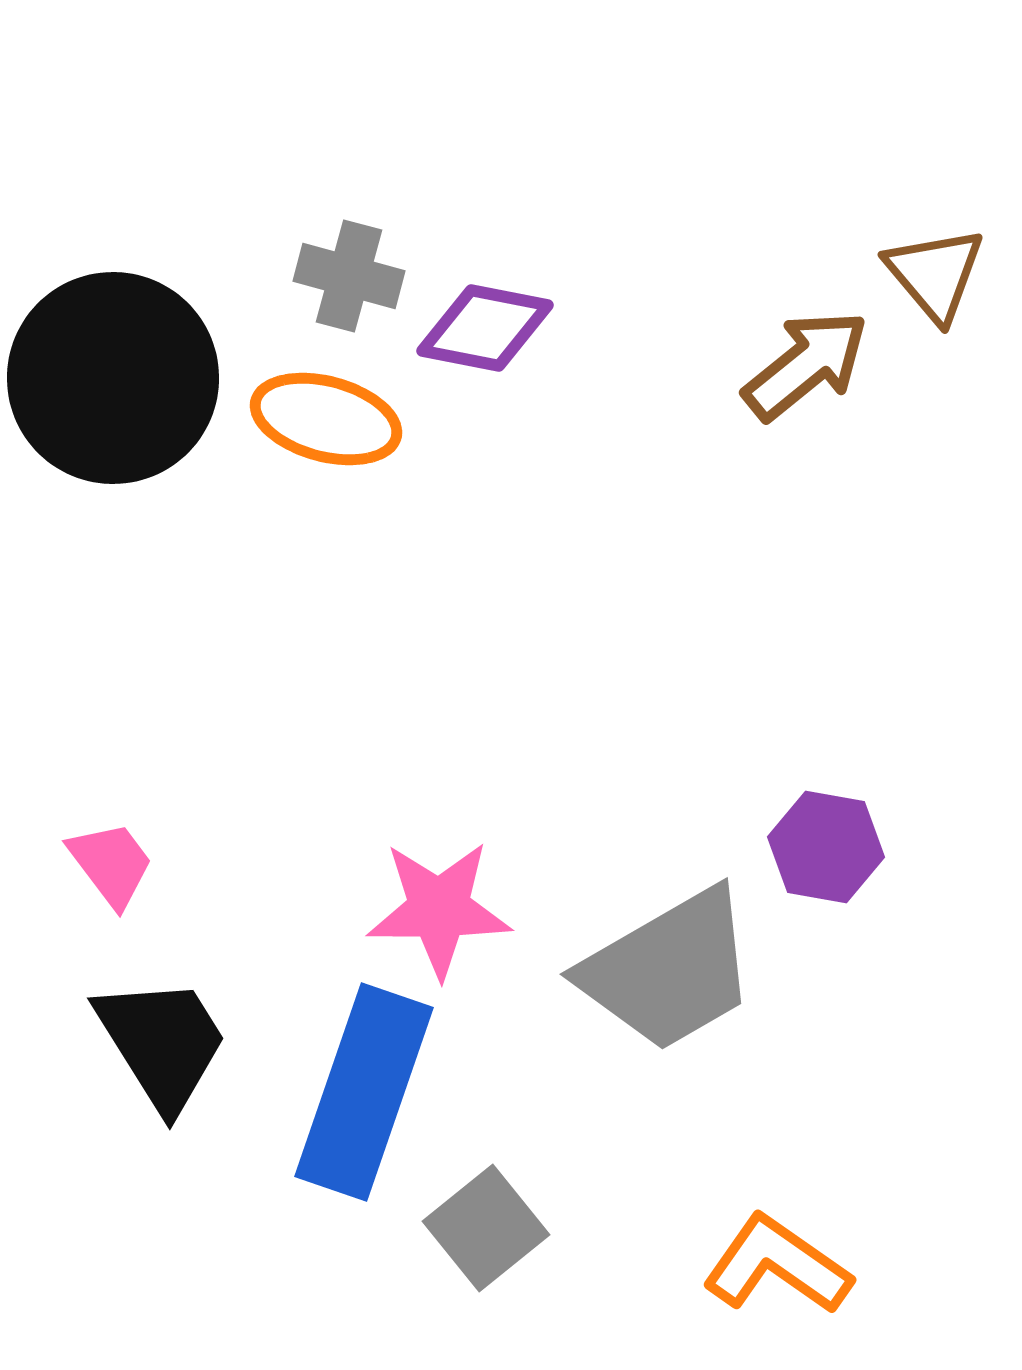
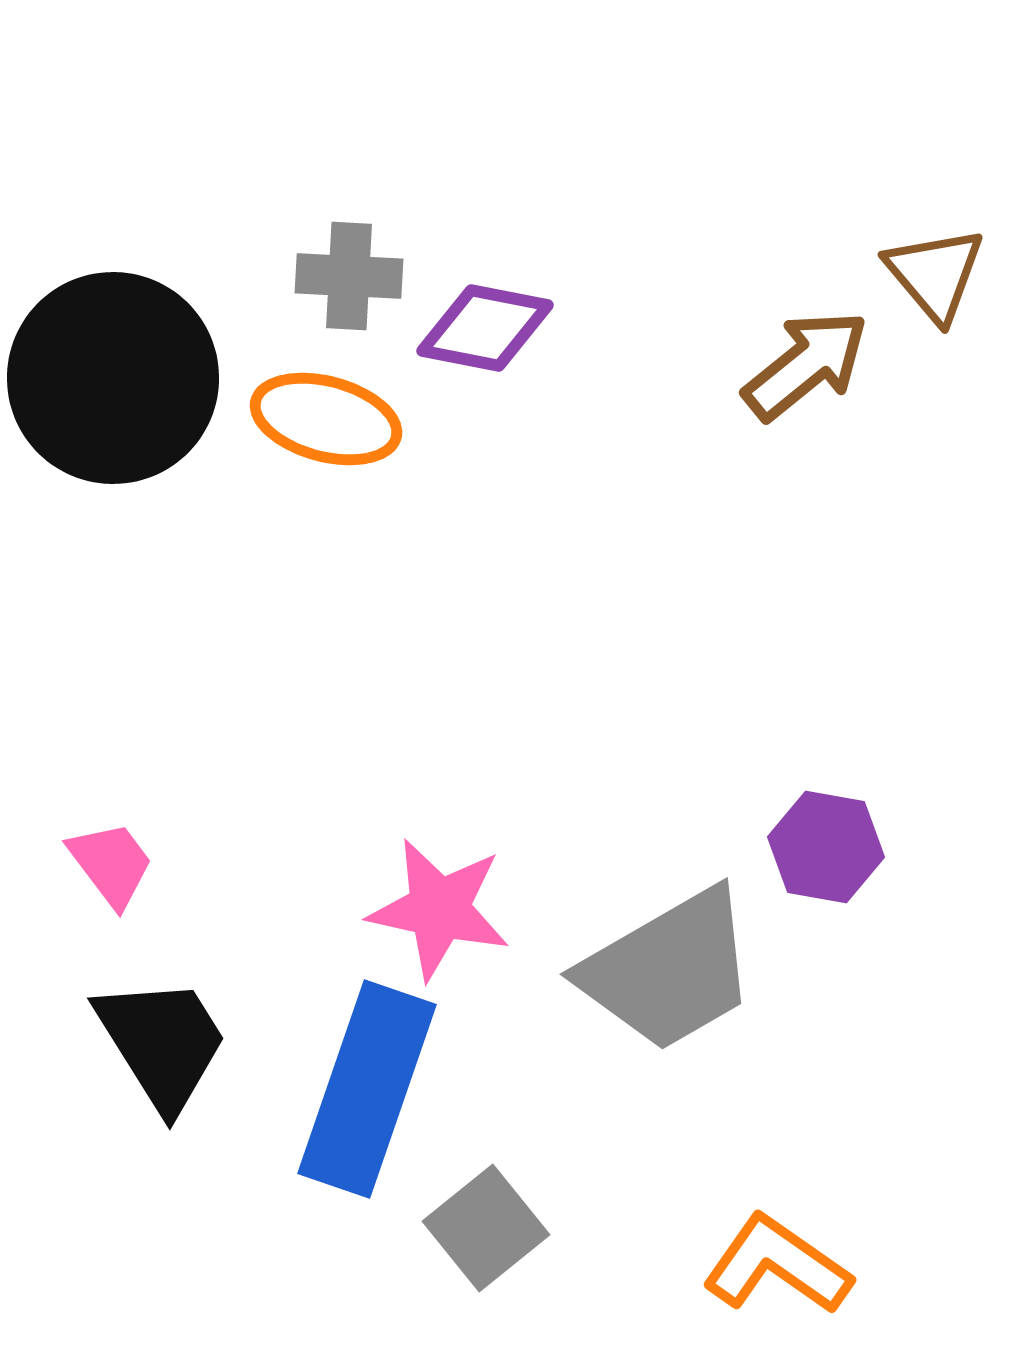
gray cross: rotated 12 degrees counterclockwise
pink star: rotated 12 degrees clockwise
blue rectangle: moved 3 px right, 3 px up
